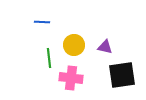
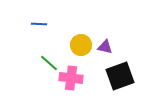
blue line: moved 3 px left, 2 px down
yellow circle: moved 7 px right
green line: moved 5 px down; rotated 42 degrees counterclockwise
black square: moved 2 px left, 1 px down; rotated 12 degrees counterclockwise
